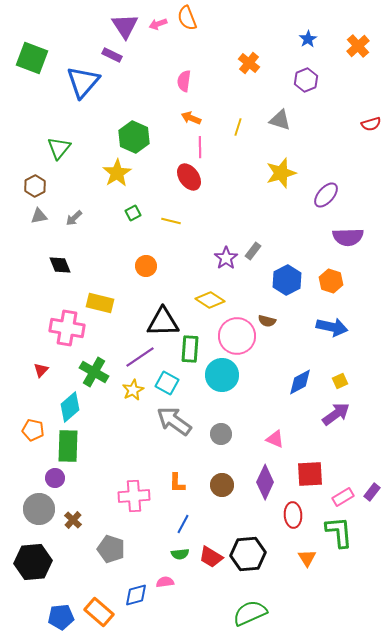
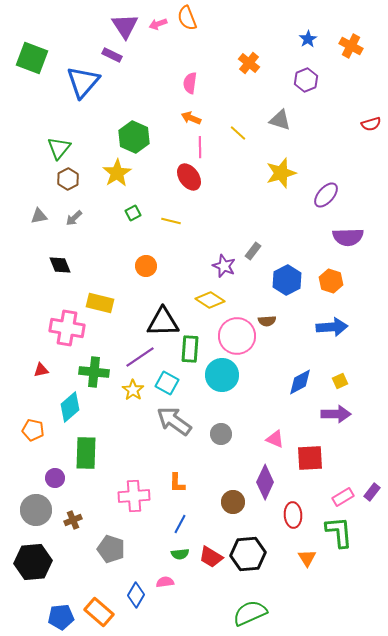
orange cross at (358, 46): moved 7 px left; rotated 20 degrees counterclockwise
pink semicircle at (184, 81): moved 6 px right, 2 px down
yellow line at (238, 127): moved 6 px down; rotated 66 degrees counterclockwise
brown hexagon at (35, 186): moved 33 px right, 7 px up
purple star at (226, 258): moved 2 px left, 8 px down; rotated 15 degrees counterclockwise
brown semicircle at (267, 321): rotated 18 degrees counterclockwise
blue arrow at (332, 327): rotated 16 degrees counterclockwise
red triangle at (41, 370): rotated 35 degrees clockwise
green cross at (94, 372): rotated 24 degrees counterclockwise
yellow star at (133, 390): rotated 10 degrees counterclockwise
purple arrow at (336, 414): rotated 36 degrees clockwise
green rectangle at (68, 446): moved 18 px right, 7 px down
red square at (310, 474): moved 16 px up
brown circle at (222, 485): moved 11 px right, 17 px down
gray circle at (39, 509): moved 3 px left, 1 px down
brown cross at (73, 520): rotated 24 degrees clockwise
blue line at (183, 524): moved 3 px left
blue diamond at (136, 595): rotated 45 degrees counterclockwise
